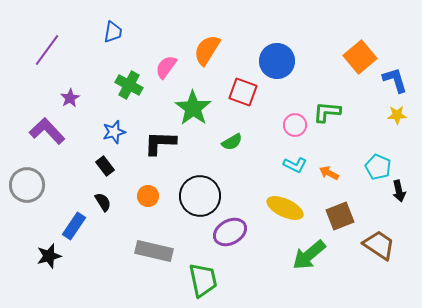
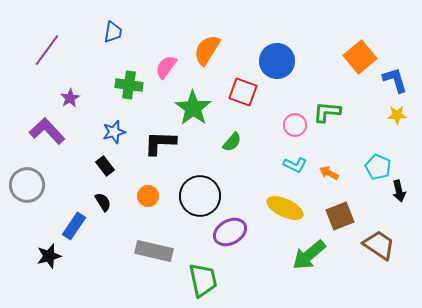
green cross: rotated 20 degrees counterclockwise
green semicircle: rotated 20 degrees counterclockwise
